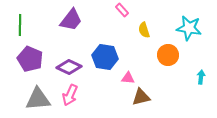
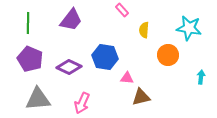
green line: moved 8 px right, 2 px up
yellow semicircle: rotated 21 degrees clockwise
pink triangle: moved 1 px left
pink arrow: moved 12 px right, 8 px down
